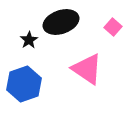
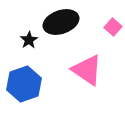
pink triangle: moved 1 px down
